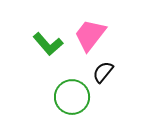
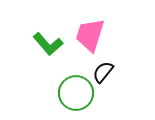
pink trapezoid: rotated 21 degrees counterclockwise
green circle: moved 4 px right, 4 px up
